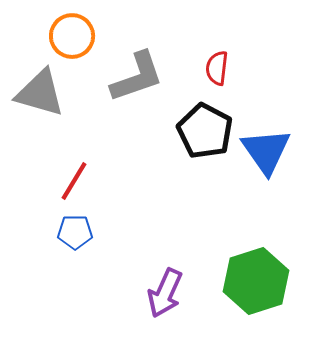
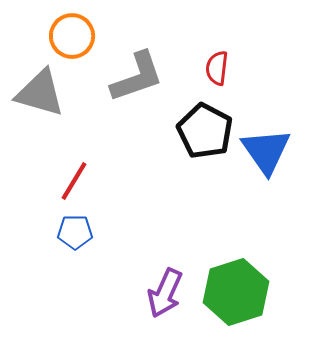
green hexagon: moved 20 px left, 11 px down
